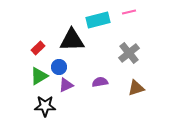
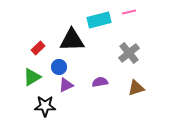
cyan rectangle: moved 1 px right
green triangle: moved 7 px left, 1 px down
